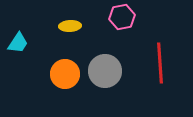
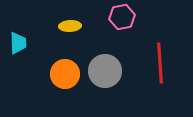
cyan trapezoid: rotated 35 degrees counterclockwise
